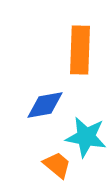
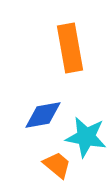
orange rectangle: moved 10 px left, 2 px up; rotated 12 degrees counterclockwise
blue diamond: moved 2 px left, 10 px down
